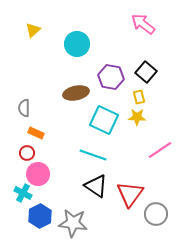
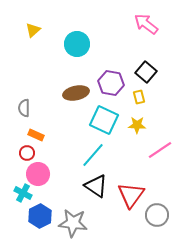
pink arrow: moved 3 px right
purple hexagon: moved 6 px down
yellow star: moved 8 px down
orange rectangle: moved 2 px down
cyan line: rotated 68 degrees counterclockwise
red triangle: moved 1 px right, 1 px down
gray circle: moved 1 px right, 1 px down
